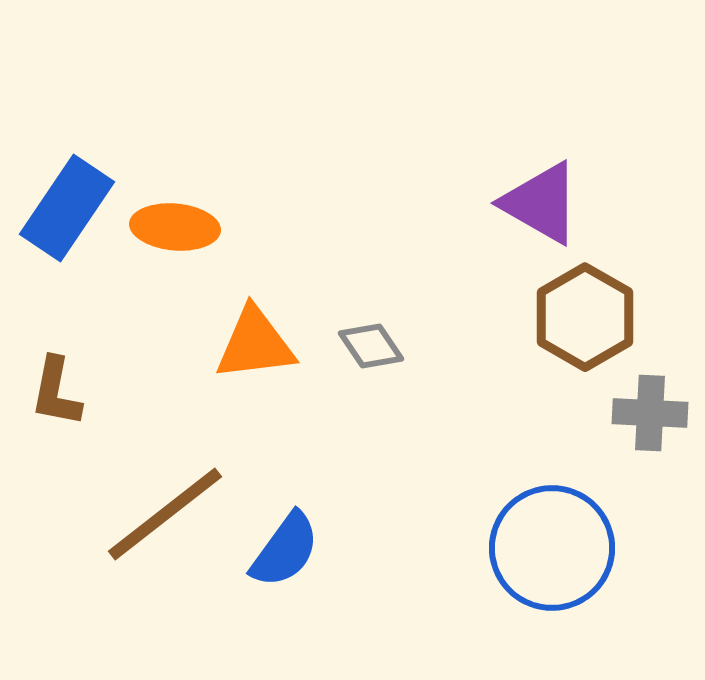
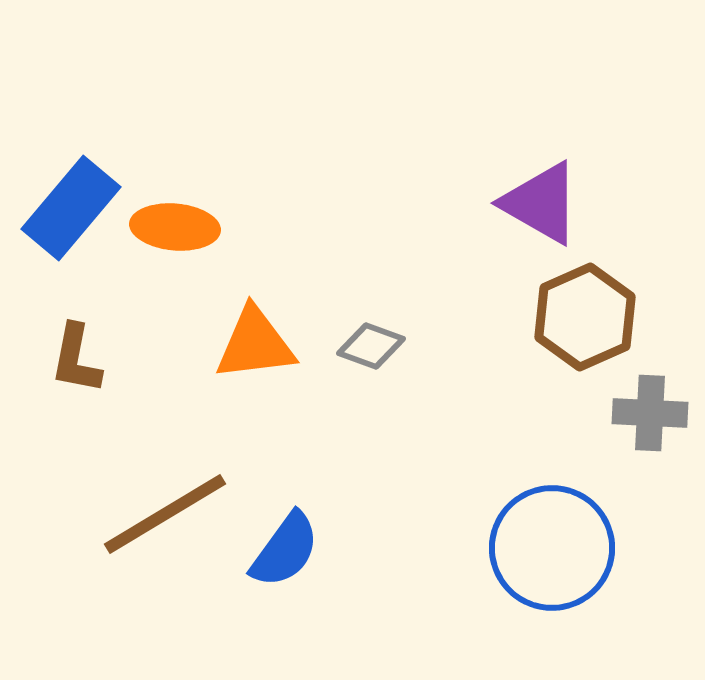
blue rectangle: moved 4 px right; rotated 6 degrees clockwise
brown hexagon: rotated 6 degrees clockwise
gray diamond: rotated 36 degrees counterclockwise
brown L-shape: moved 20 px right, 33 px up
brown line: rotated 7 degrees clockwise
